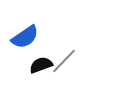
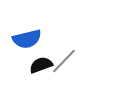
blue semicircle: moved 2 px right, 2 px down; rotated 20 degrees clockwise
